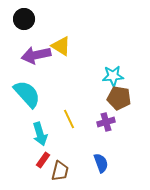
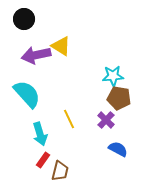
purple cross: moved 2 px up; rotated 30 degrees counterclockwise
blue semicircle: moved 17 px right, 14 px up; rotated 42 degrees counterclockwise
